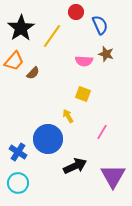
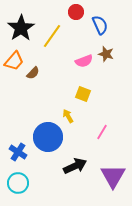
pink semicircle: rotated 24 degrees counterclockwise
blue circle: moved 2 px up
